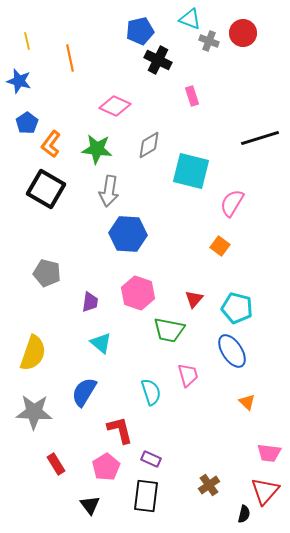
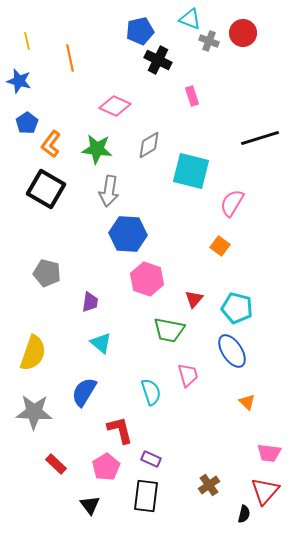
pink hexagon at (138, 293): moved 9 px right, 14 px up
red rectangle at (56, 464): rotated 15 degrees counterclockwise
